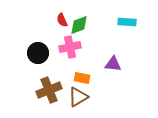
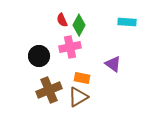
green diamond: rotated 40 degrees counterclockwise
black circle: moved 1 px right, 3 px down
purple triangle: rotated 30 degrees clockwise
